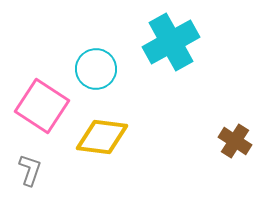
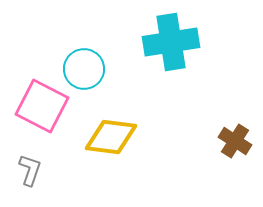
cyan cross: rotated 20 degrees clockwise
cyan circle: moved 12 px left
pink square: rotated 6 degrees counterclockwise
yellow diamond: moved 9 px right
